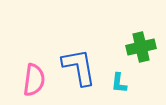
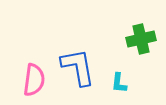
green cross: moved 8 px up
blue L-shape: moved 1 px left
